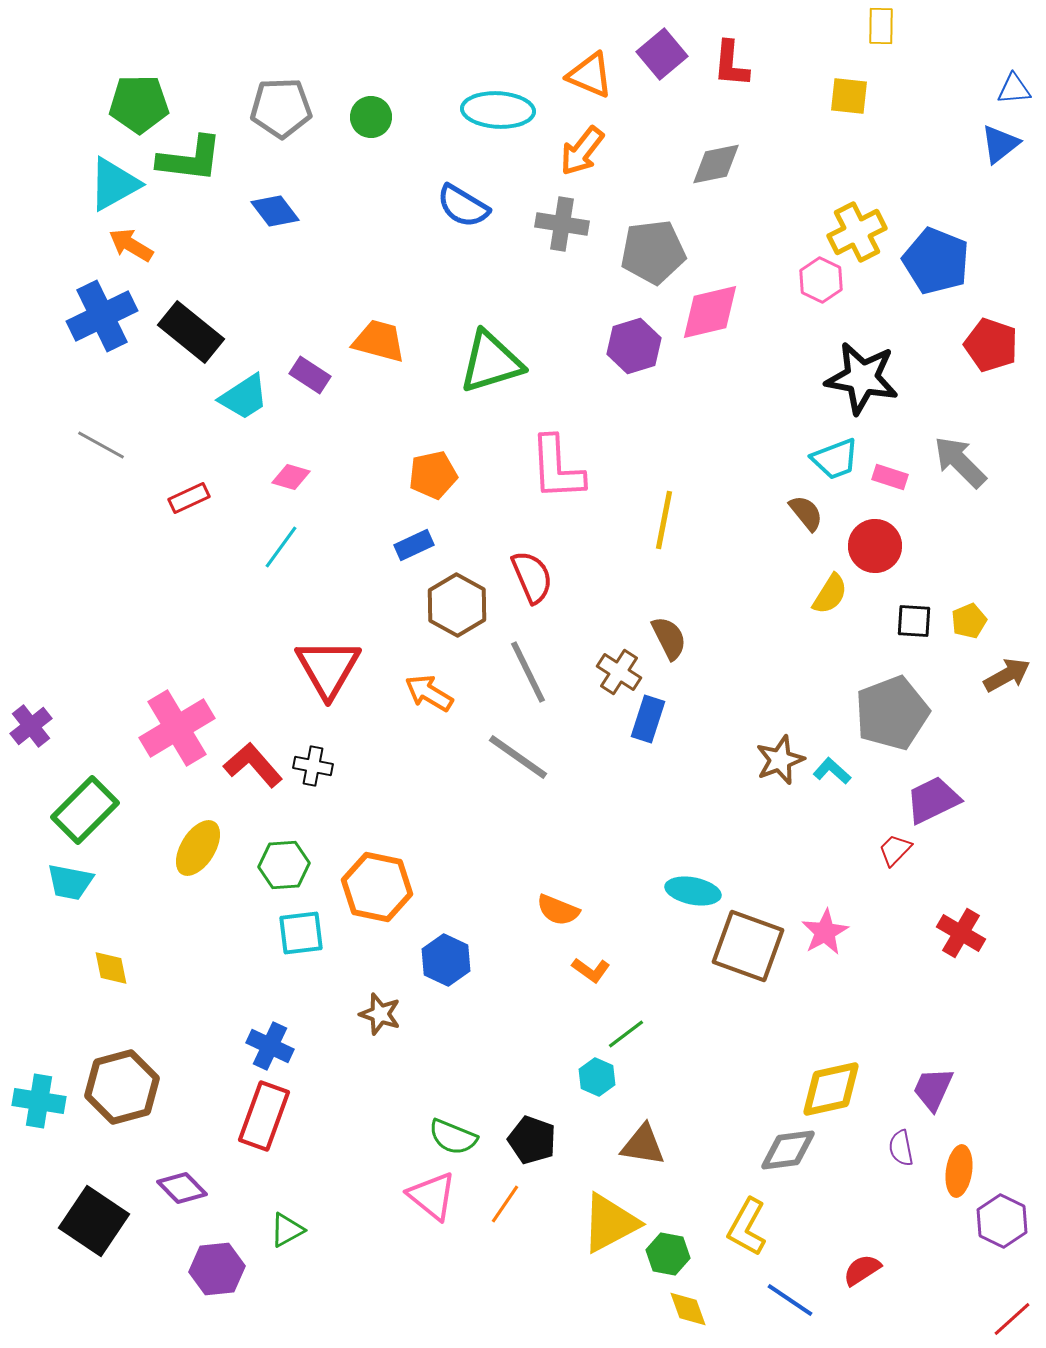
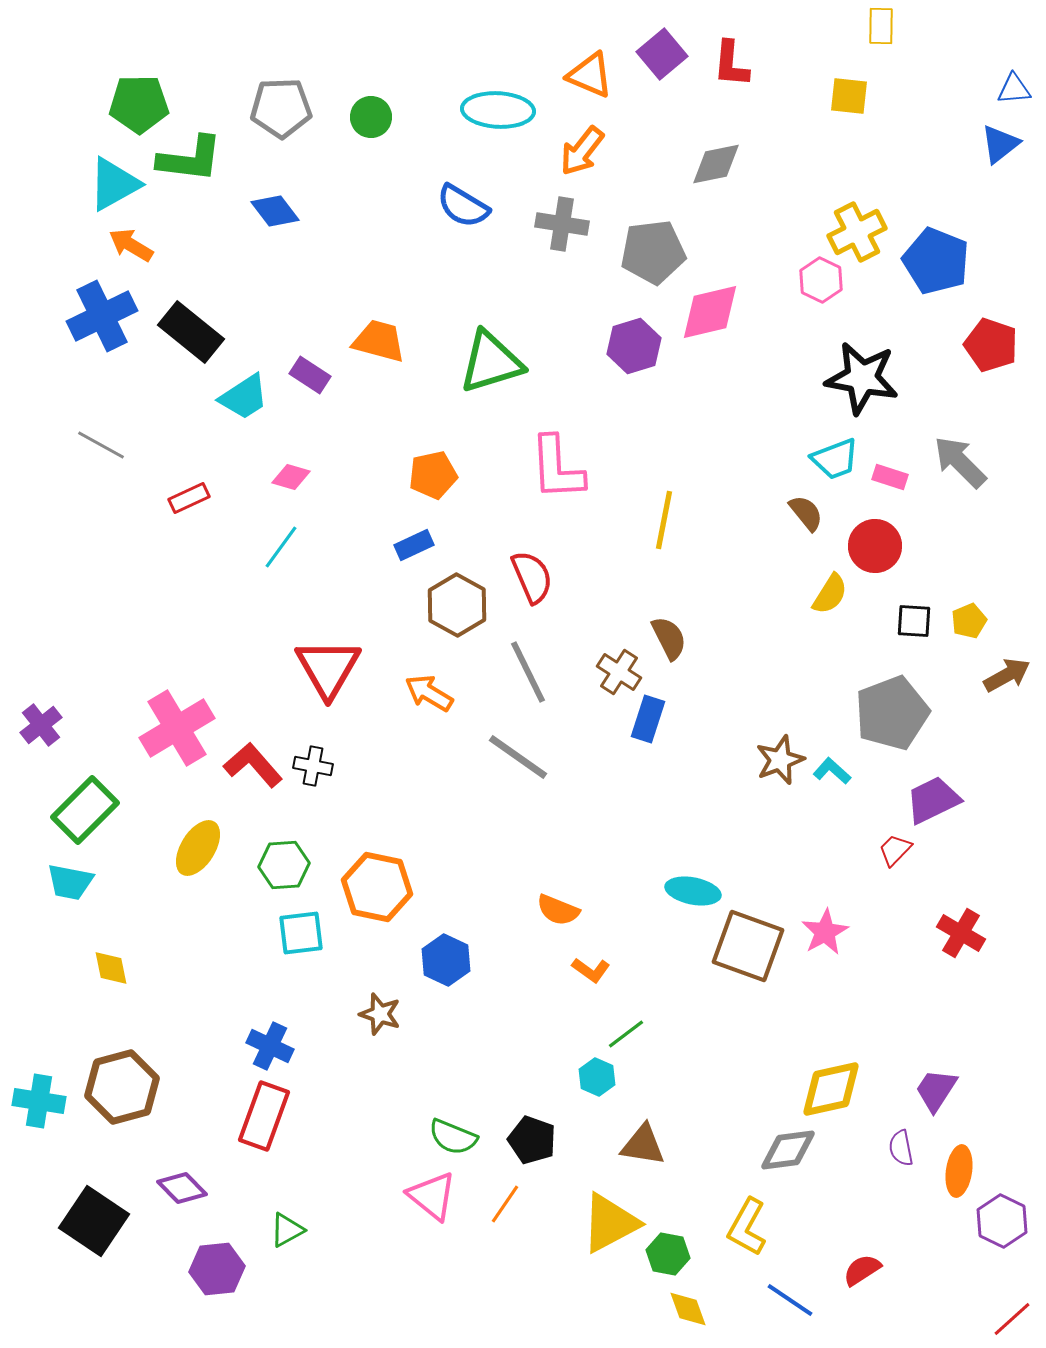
purple cross at (31, 726): moved 10 px right, 1 px up
purple trapezoid at (933, 1089): moved 3 px right, 1 px down; rotated 9 degrees clockwise
